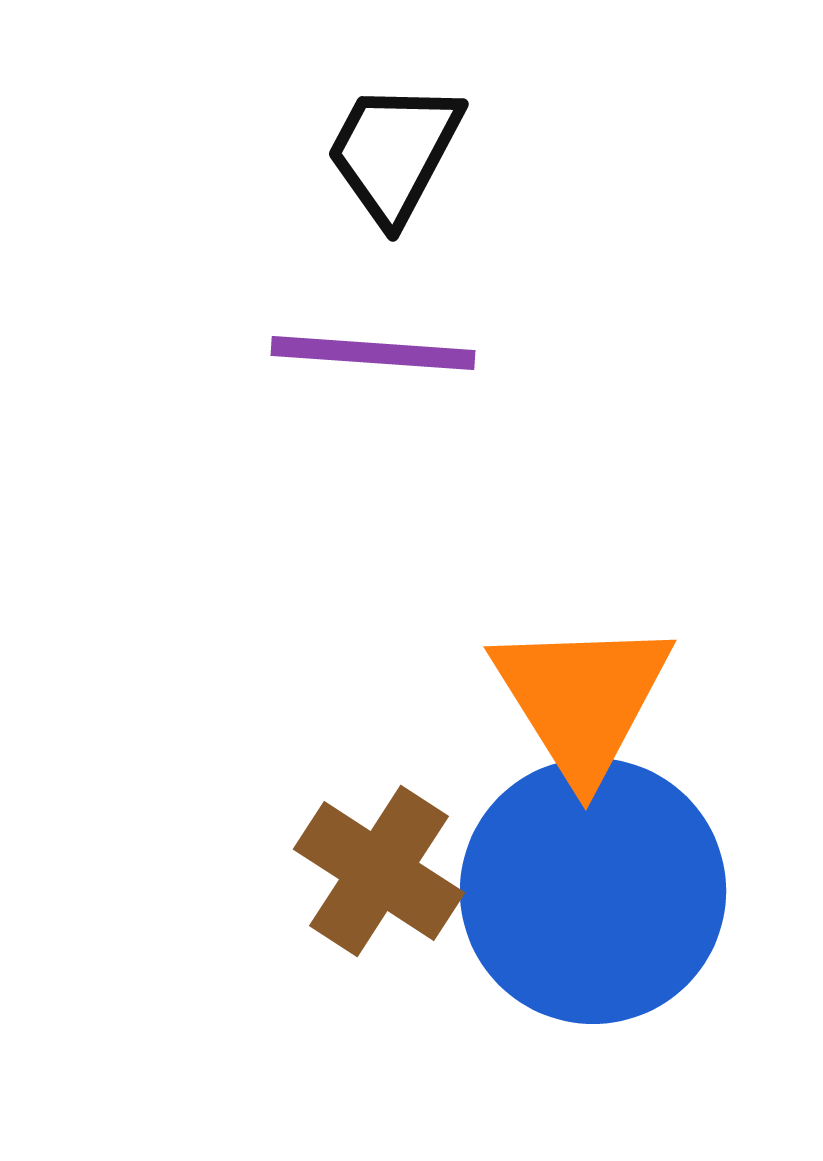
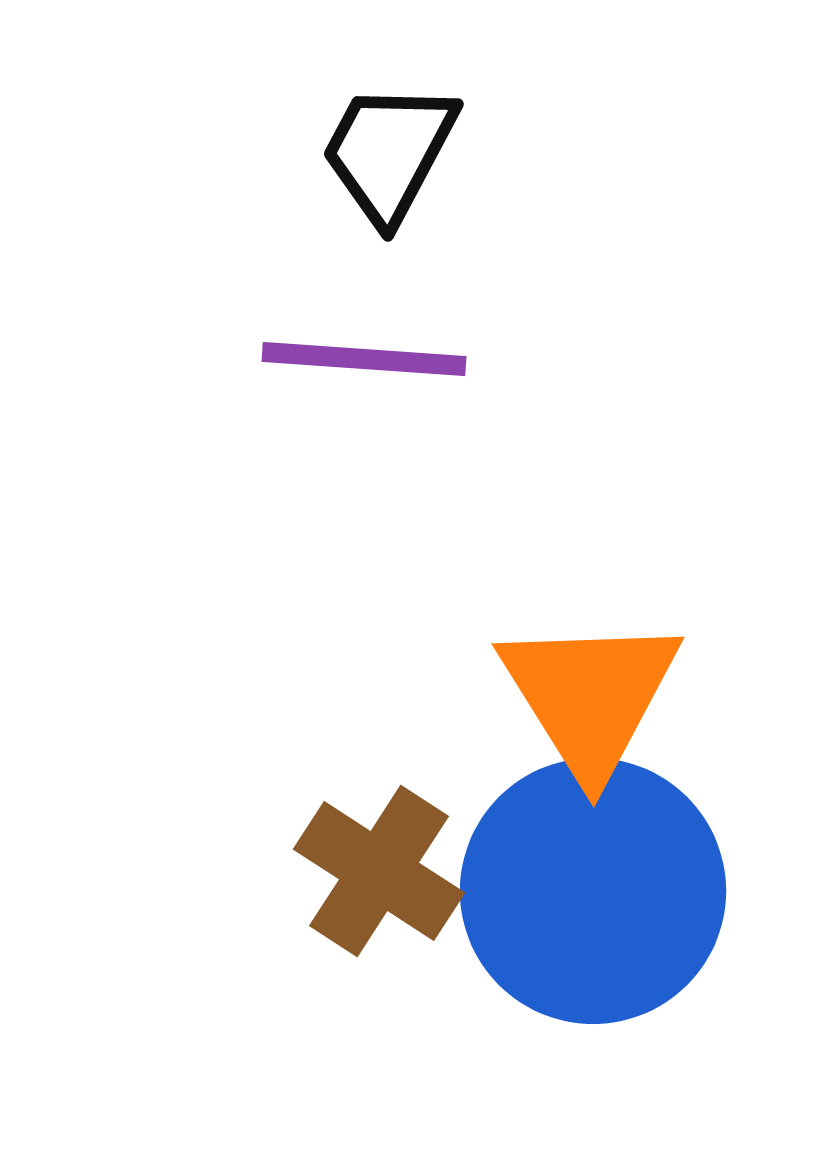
black trapezoid: moved 5 px left
purple line: moved 9 px left, 6 px down
orange triangle: moved 8 px right, 3 px up
